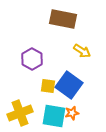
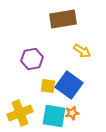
brown rectangle: rotated 20 degrees counterclockwise
purple hexagon: rotated 20 degrees clockwise
